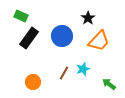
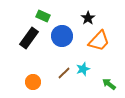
green rectangle: moved 22 px right
brown line: rotated 16 degrees clockwise
